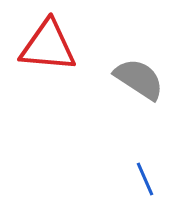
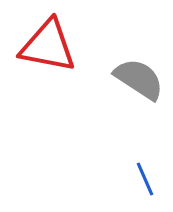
red triangle: rotated 6 degrees clockwise
